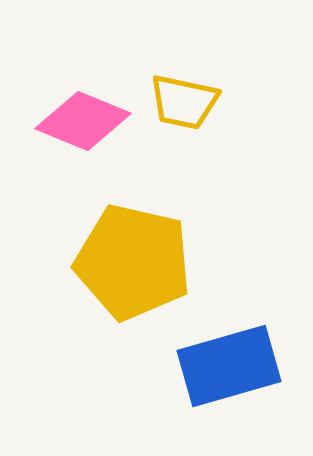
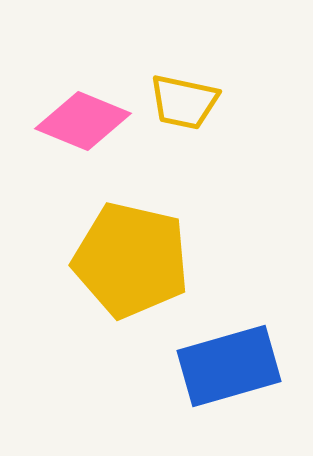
yellow pentagon: moved 2 px left, 2 px up
